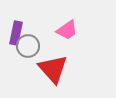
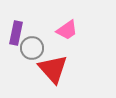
gray circle: moved 4 px right, 2 px down
